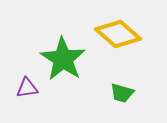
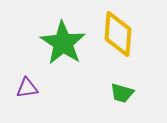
yellow diamond: rotated 54 degrees clockwise
green star: moved 16 px up
